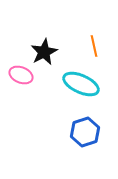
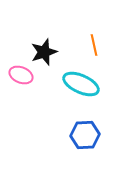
orange line: moved 1 px up
black star: rotated 8 degrees clockwise
blue hexagon: moved 3 px down; rotated 16 degrees clockwise
